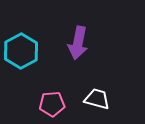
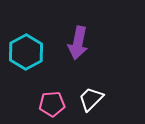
cyan hexagon: moved 5 px right, 1 px down
white trapezoid: moved 6 px left; rotated 60 degrees counterclockwise
